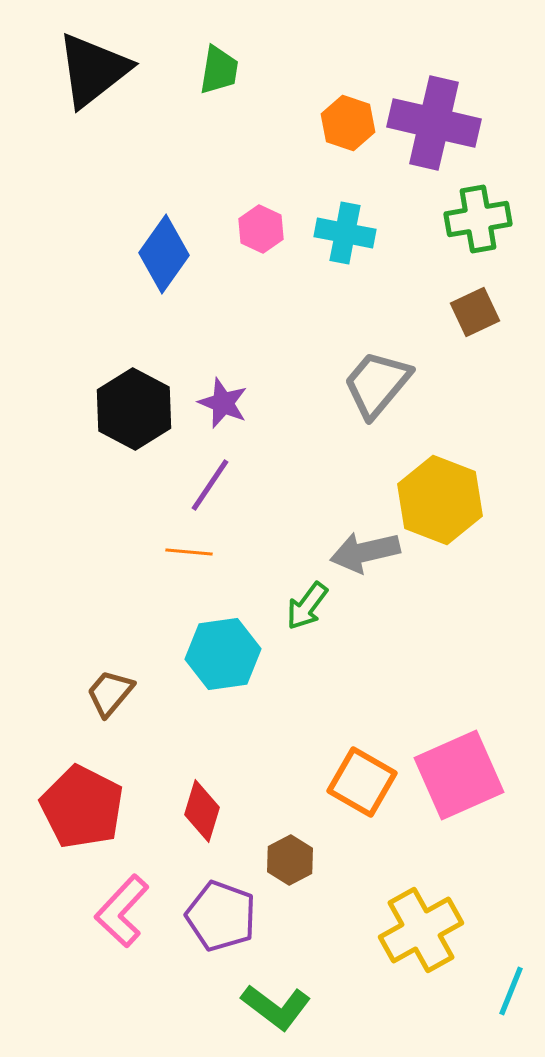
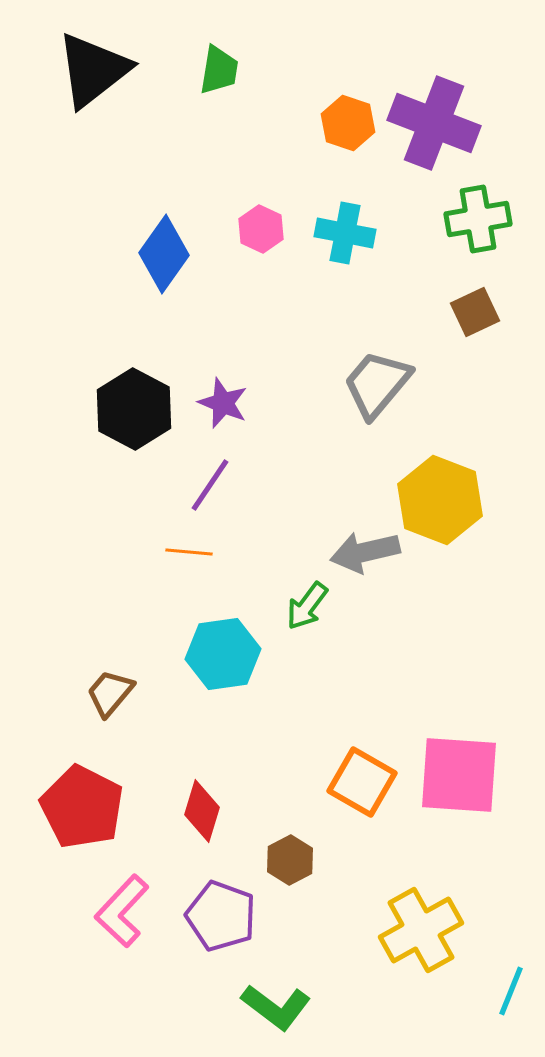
purple cross: rotated 8 degrees clockwise
pink square: rotated 28 degrees clockwise
